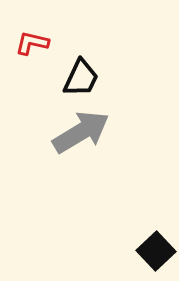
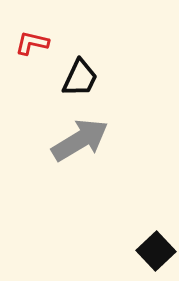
black trapezoid: moved 1 px left
gray arrow: moved 1 px left, 8 px down
